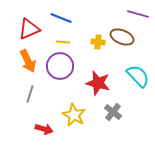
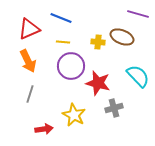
purple circle: moved 11 px right
gray cross: moved 1 px right, 4 px up; rotated 36 degrees clockwise
red arrow: rotated 24 degrees counterclockwise
